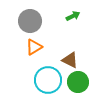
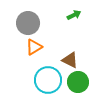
green arrow: moved 1 px right, 1 px up
gray circle: moved 2 px left, 2 px down
